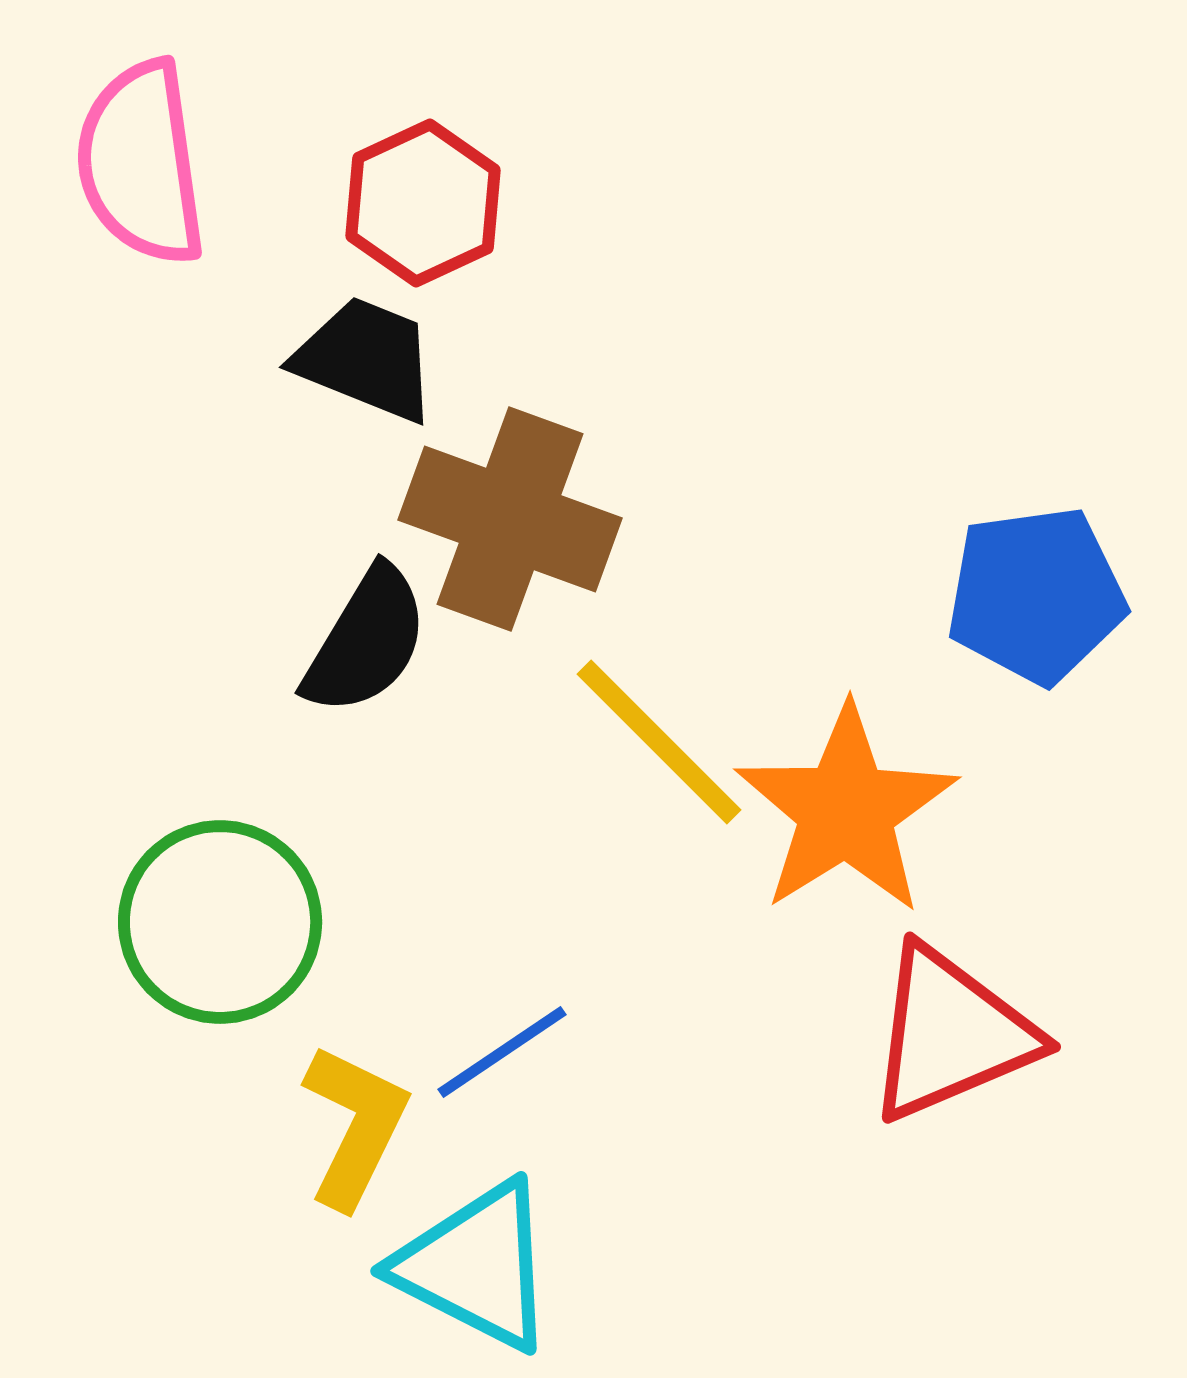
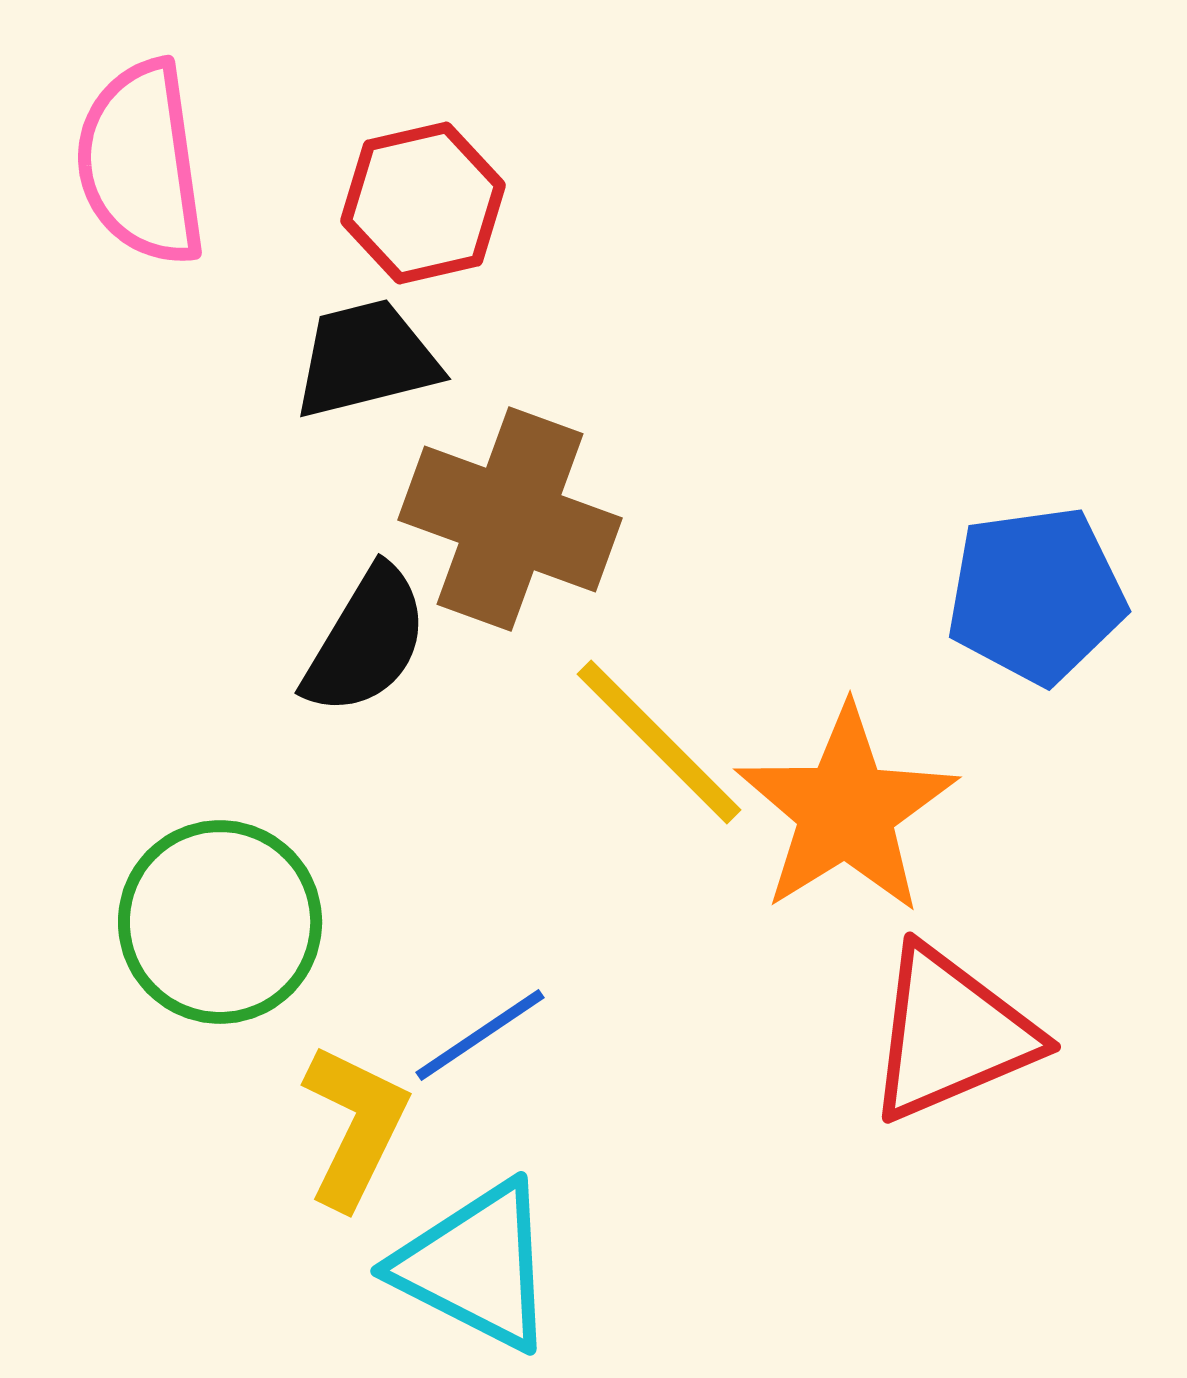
red hexagon: rotated 12 degrees clockwise
black trapezoid: rotated 36 degrees counterclockwise
blue line: moved 22 px left, 17 px up
